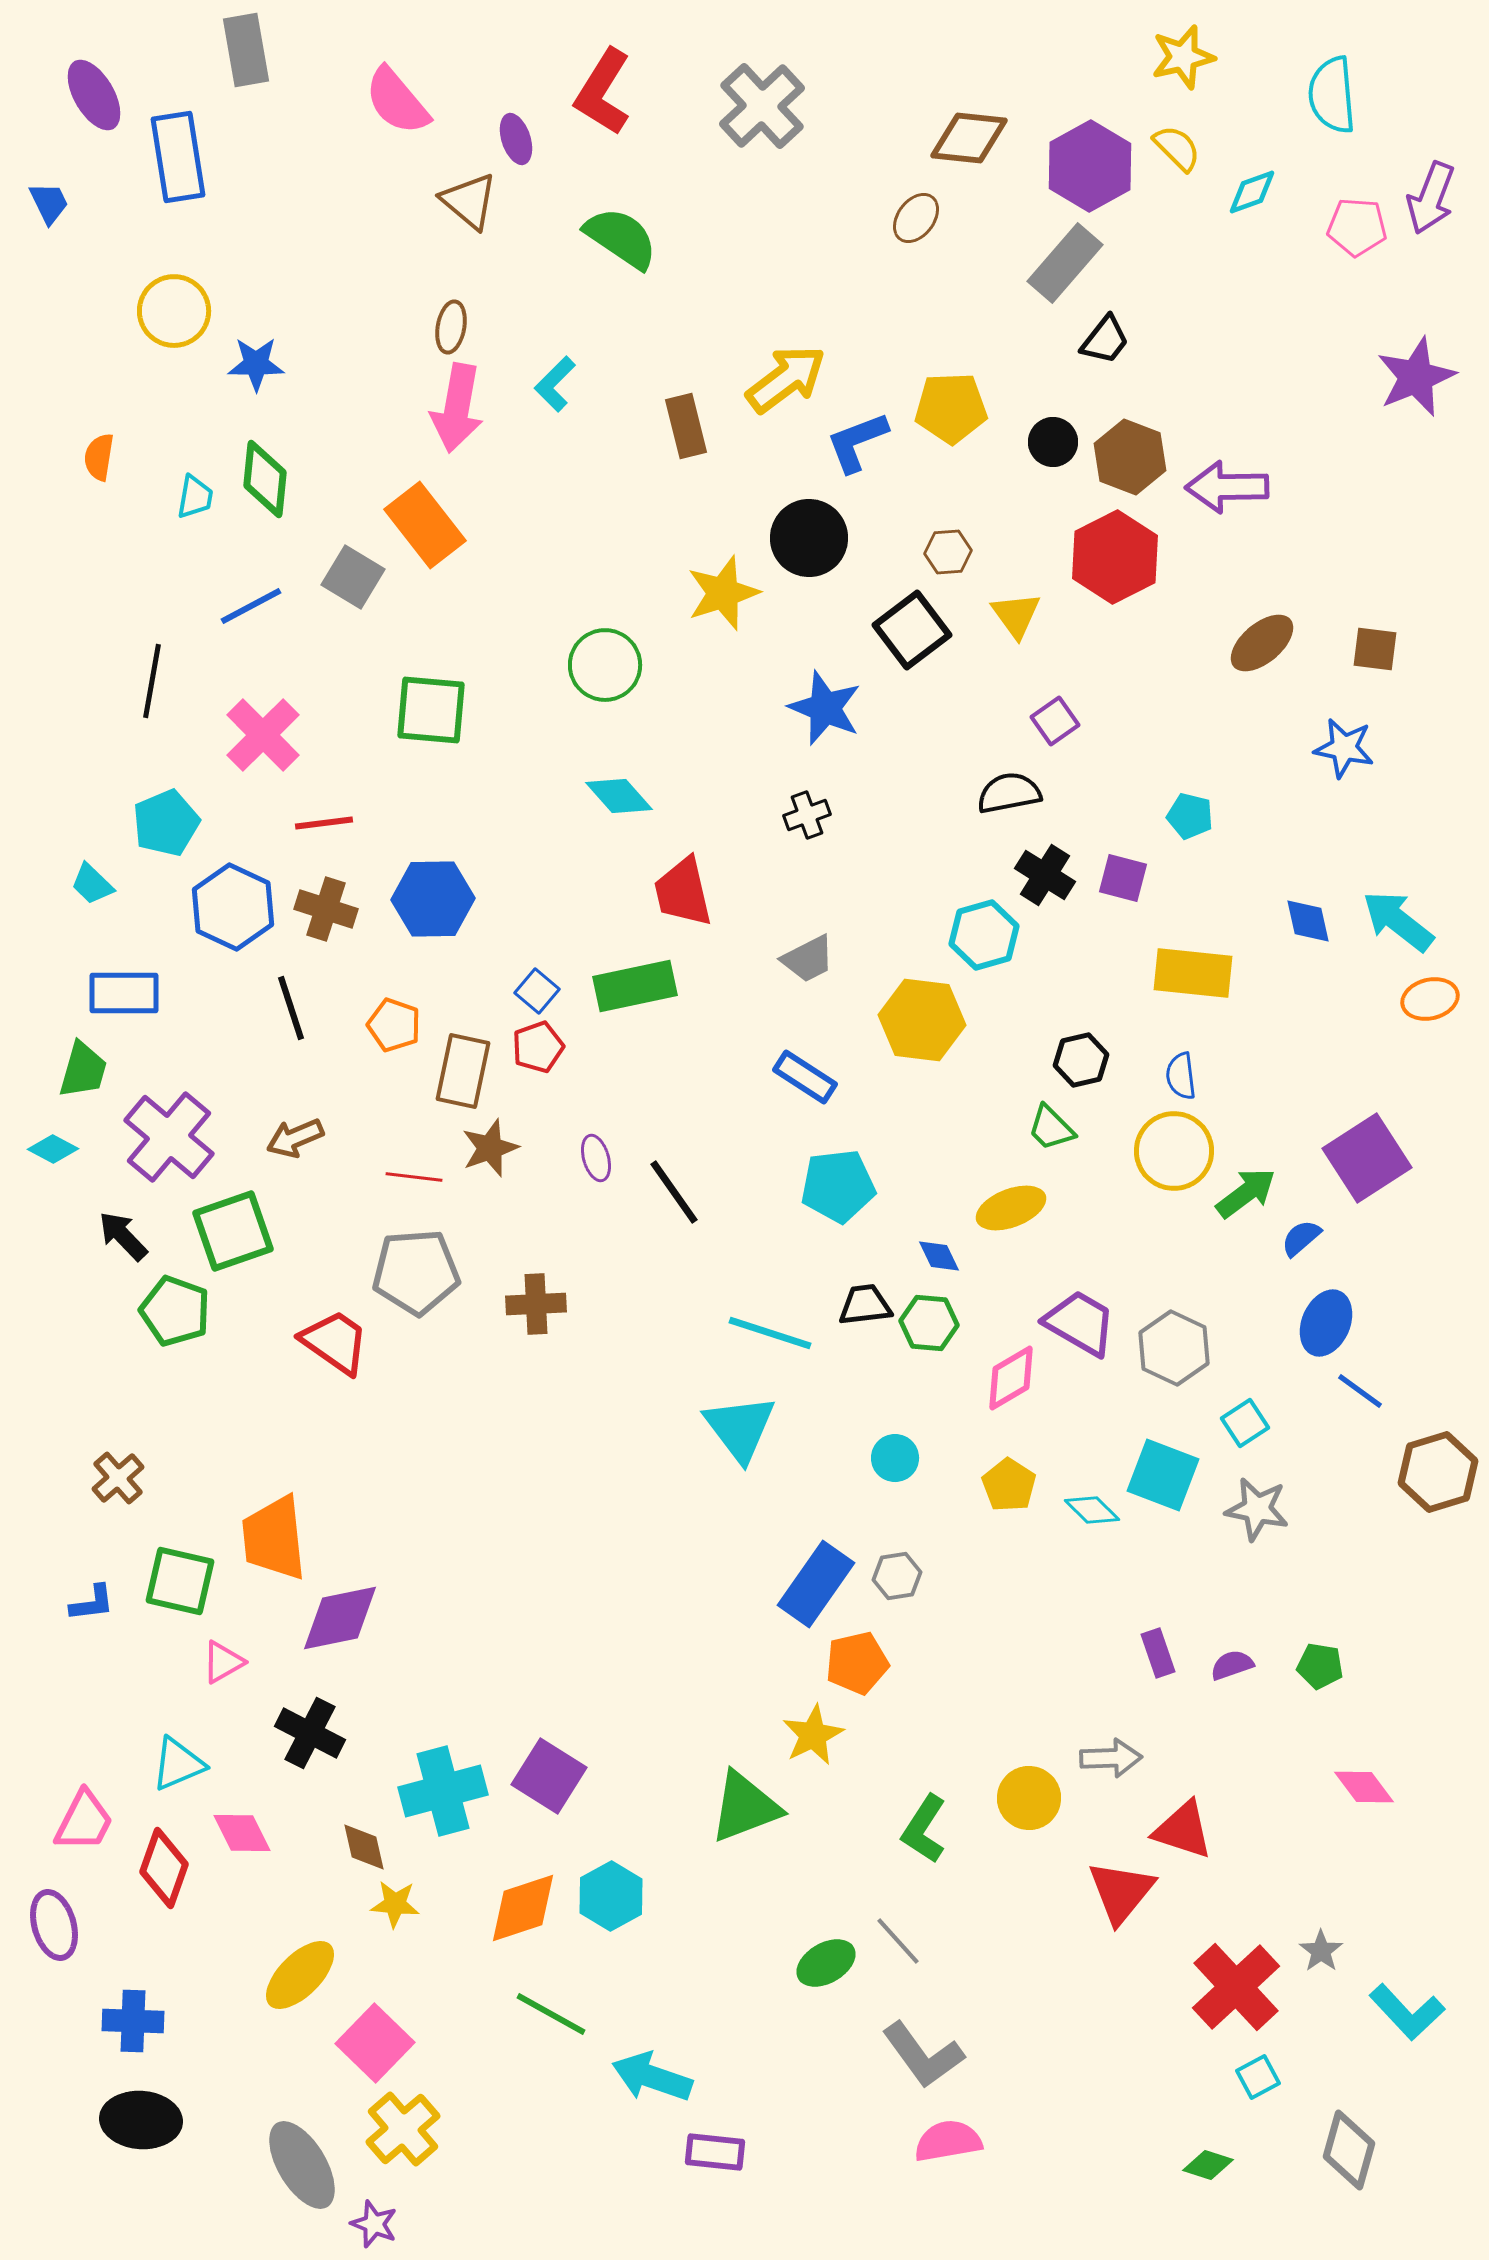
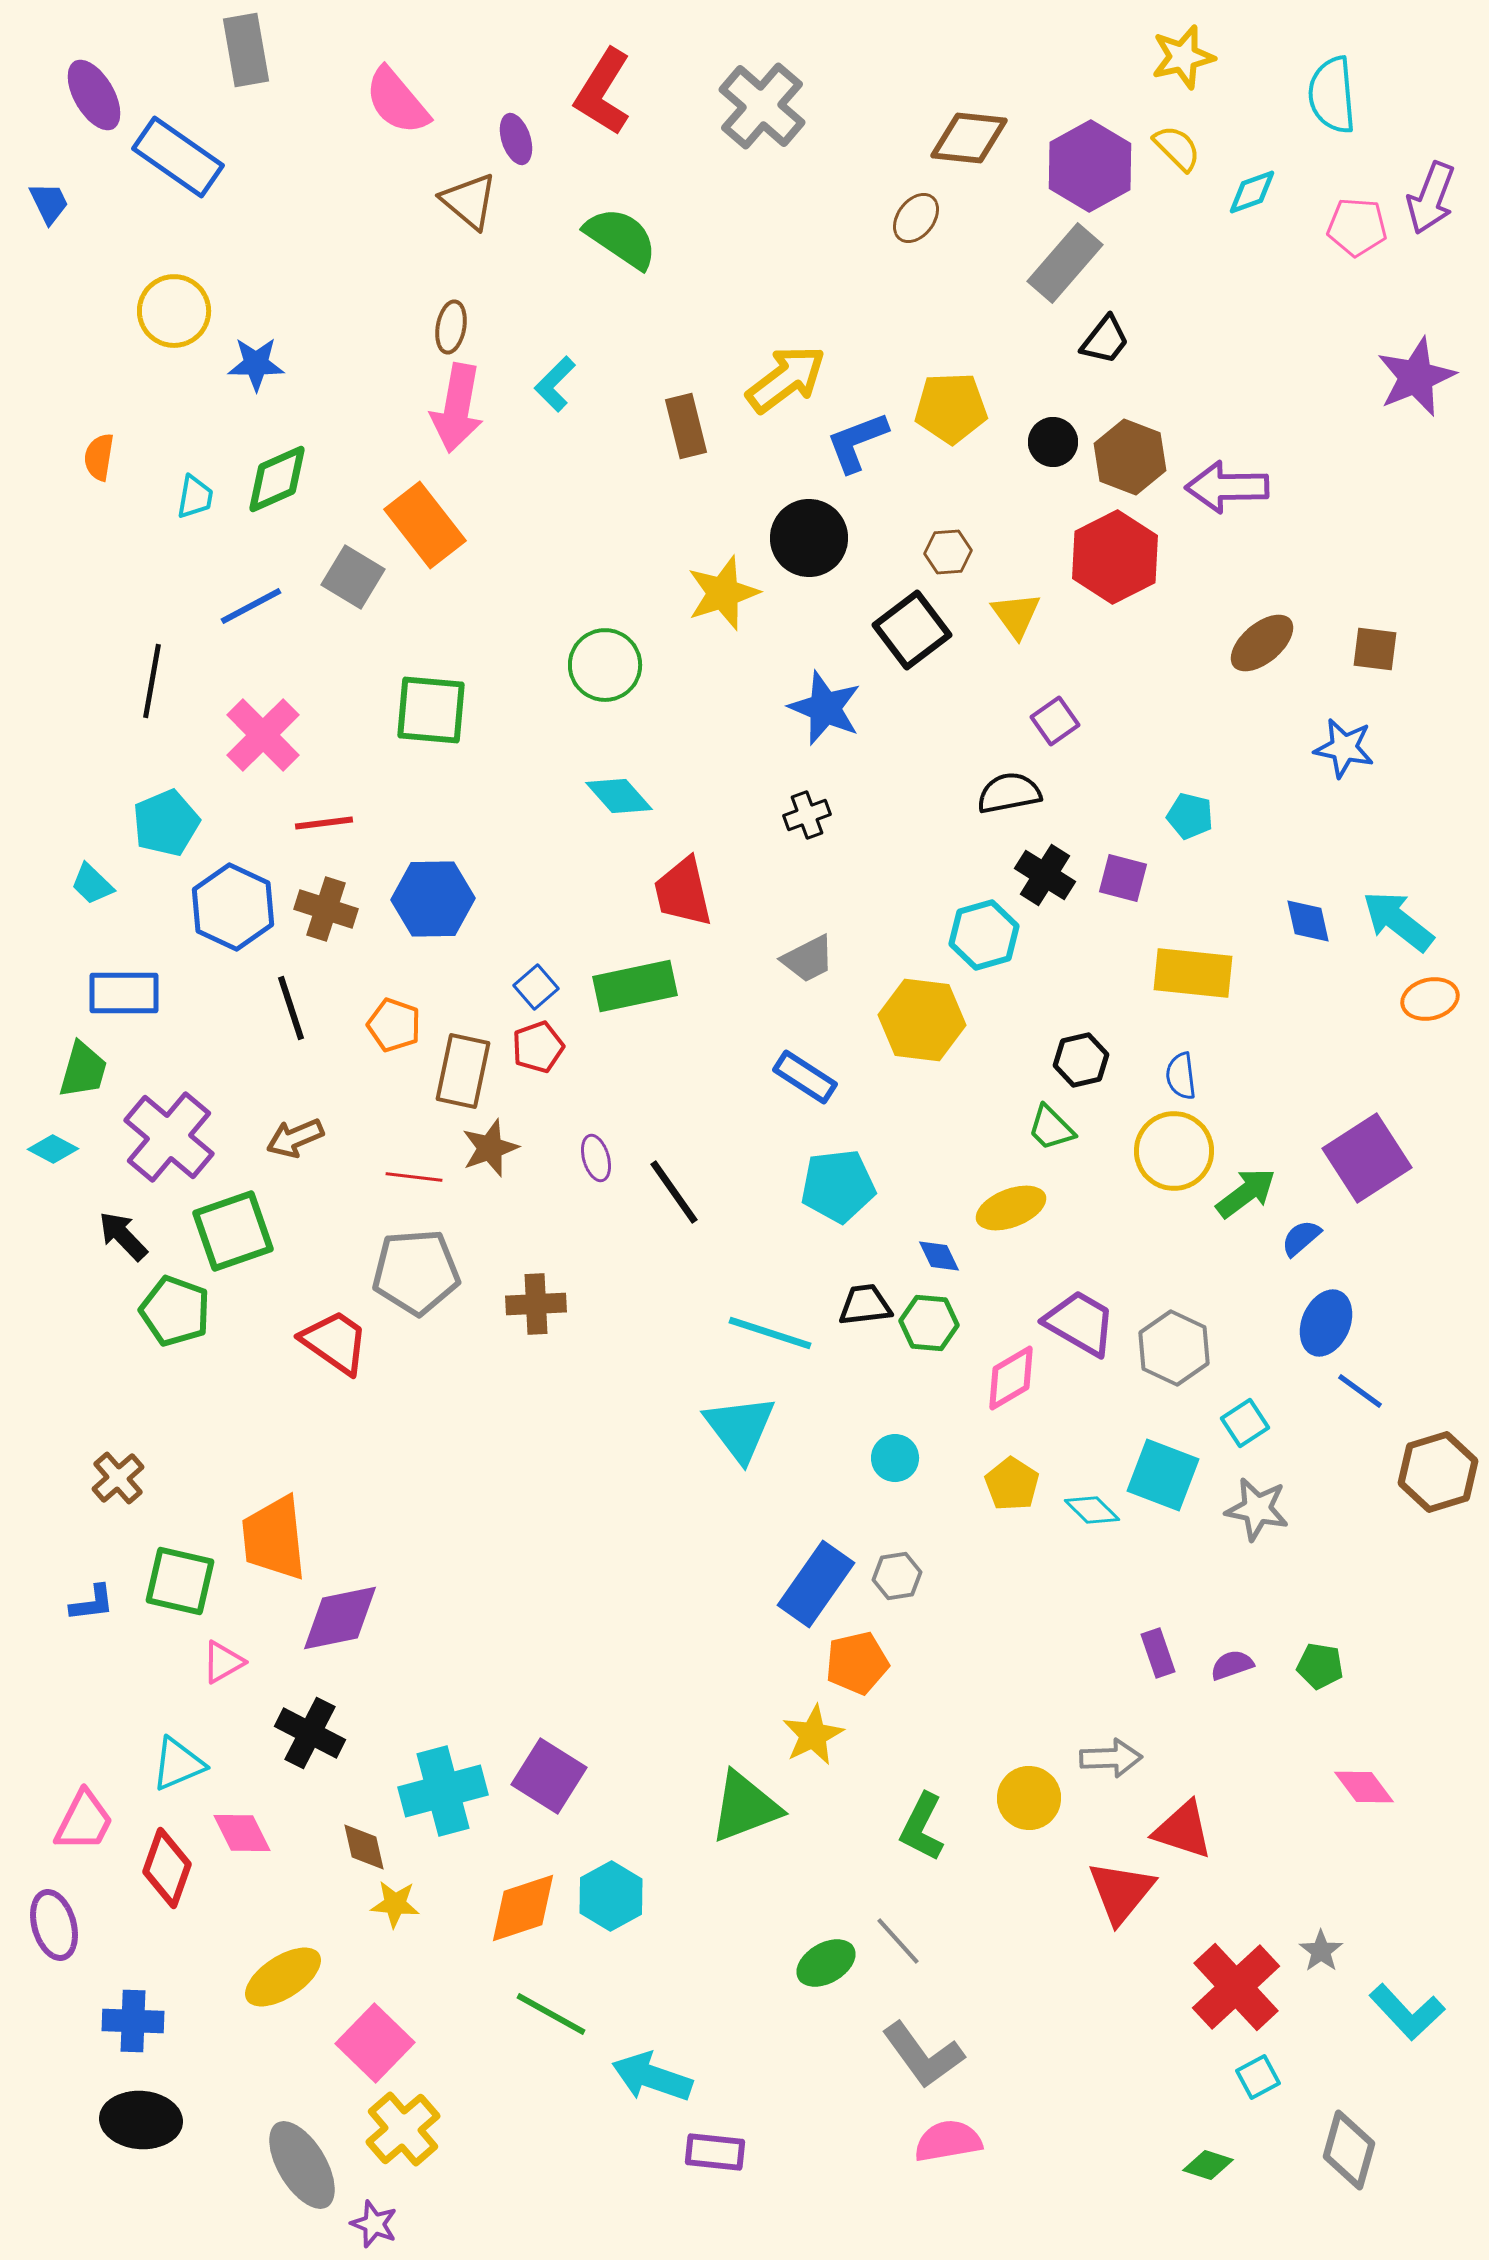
gray cross at (762, 106): rotated 6 degrees counterclockwise
blue rectangle at (178, 157): rotated 46 degrees counterclockwise
green diamond at (265, 479): moved 12 px right; rotated 60 degrees clockwise
blue square at (537, 991): moved 1 px left, 4 px up; rotated 9 degrees clockwise
yellow pentagon at (1009, 1485): moved 3 px right, 1 px up
green L-shape at (924, 1829): moved 2 px left, 2 px up; rotated 6 degrees counterclockwise
red diamond at (164, 1868): moved 3 px right
yellow ellipse at (300, 1975): moved 17 px left, 2 px down; rotated 12 degrees clockwise
